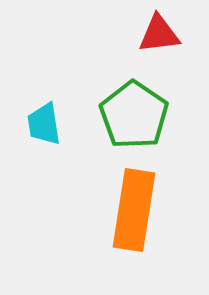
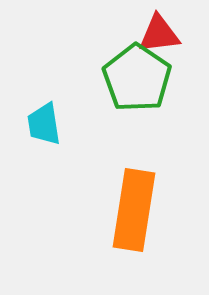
green pentagon: moved 3 px right, 37 px up
